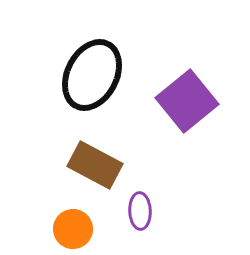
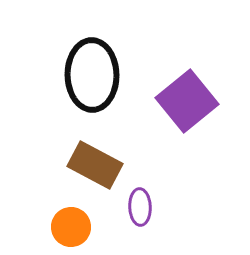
black ellipse: rotated 28 degrees counterclockwise
purple ellipse: moved 4 px up
orange circle: moved 2 px left, 2 px up
